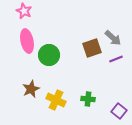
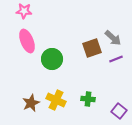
pink star: rotated 21 degrees counterclockwise
pink ellipse: rotated 10 degrees counterclockwise
green circle: moved 3 px right, 4 px down
brown star: moved 14 px down
